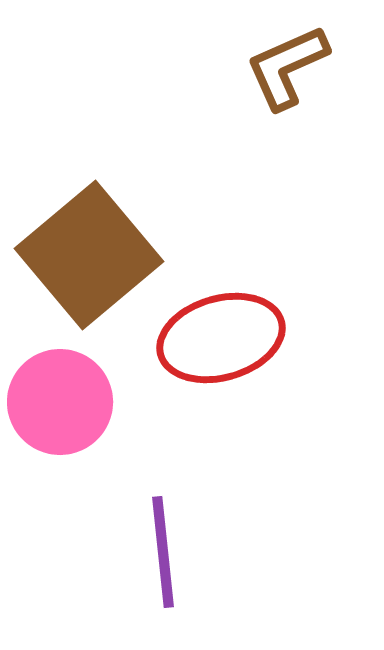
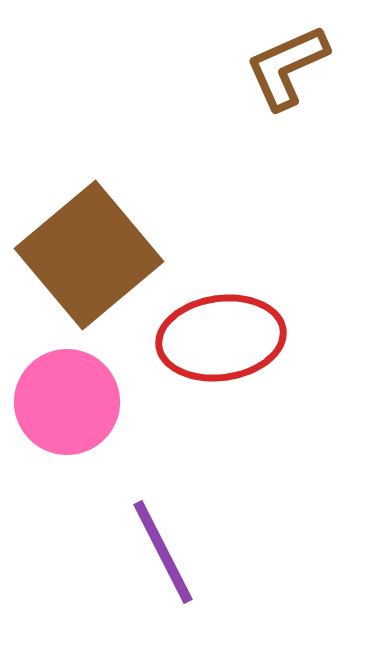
red ellipse: rotated 8 degrees clockwise
pink circle: moved 7 px right
purple line: rotated 21 degrees counterclockwise
